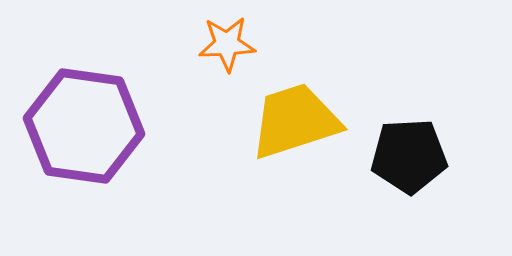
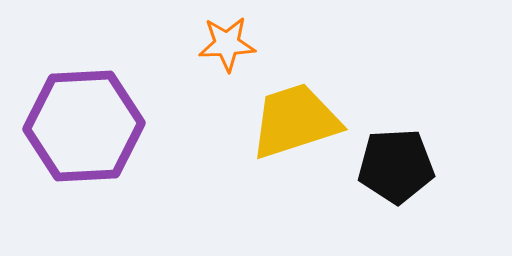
purple hexagon: rotated 11 degrees counterclockwise
black pentagon: moved 13 px left, 10 px down
